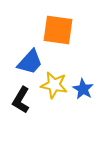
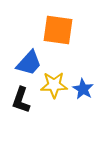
blue trapezoid: moved 1 px left, 1 px down
yellow star: rotated 12 degrees counterclockwise
black L-shape: rotated 12 degrees counterclockwise
